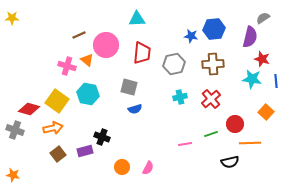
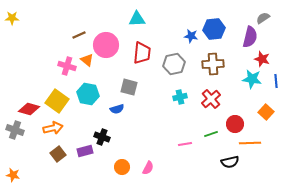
blue semicircle: moved 18 px left
